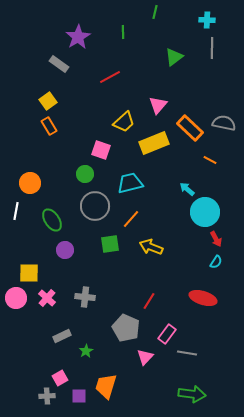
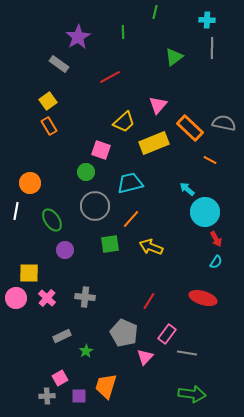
green circle at (85, 174): moved 1 px right, 2 px up
gray pentagon at (126, 328): moved 2 px left, 5 px down
